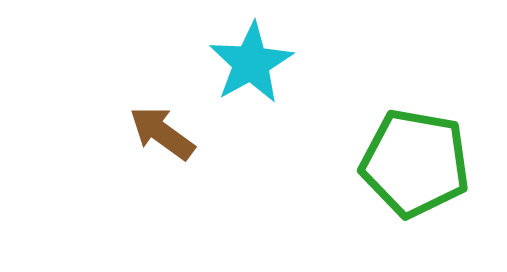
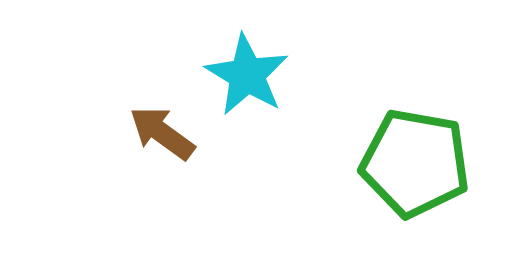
cyan star: moved 4 px left, 12 px down; rotated 12 degrees counterclockwise
